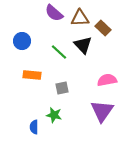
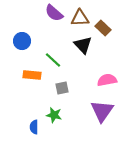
green line: moved 6 px left, 8 px down
